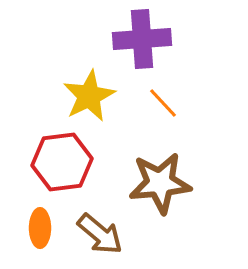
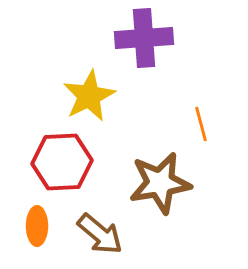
purple cross: moved 2 px right, 1 px up
orange line: moved 38 px right, 21 px down; rotated 28 degrees clockwise
red hexagon: rotated 4 degrees clockwise
brown star: rotated 4 degrees counterclockwise
orange ellipse: moved 3 px left, 2 px up
